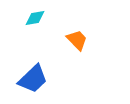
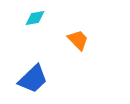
orange trapezoid: moved 1 px right
